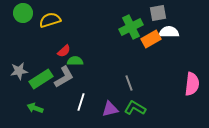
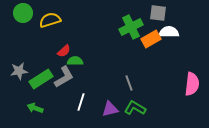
gray square: rotated 18 degrees clockwise
